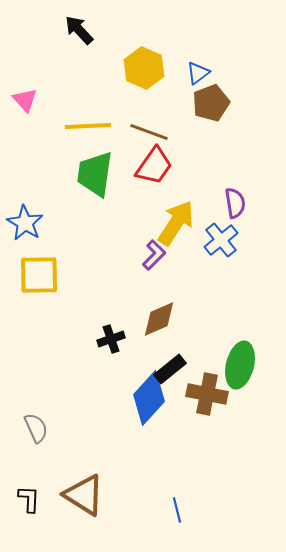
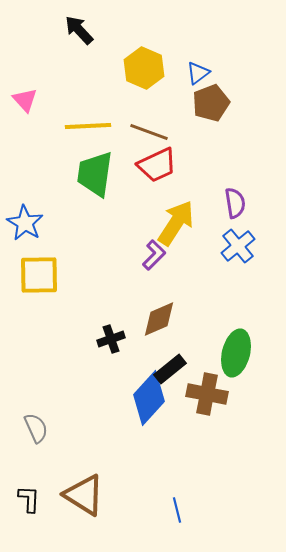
red trapezoid: moved 3 px right, 1 px up; rotated 30 degrees clockwise
blue cross: moved 17 px right, 6 px down
green ellipse: moved 4 px left, 12 px up
